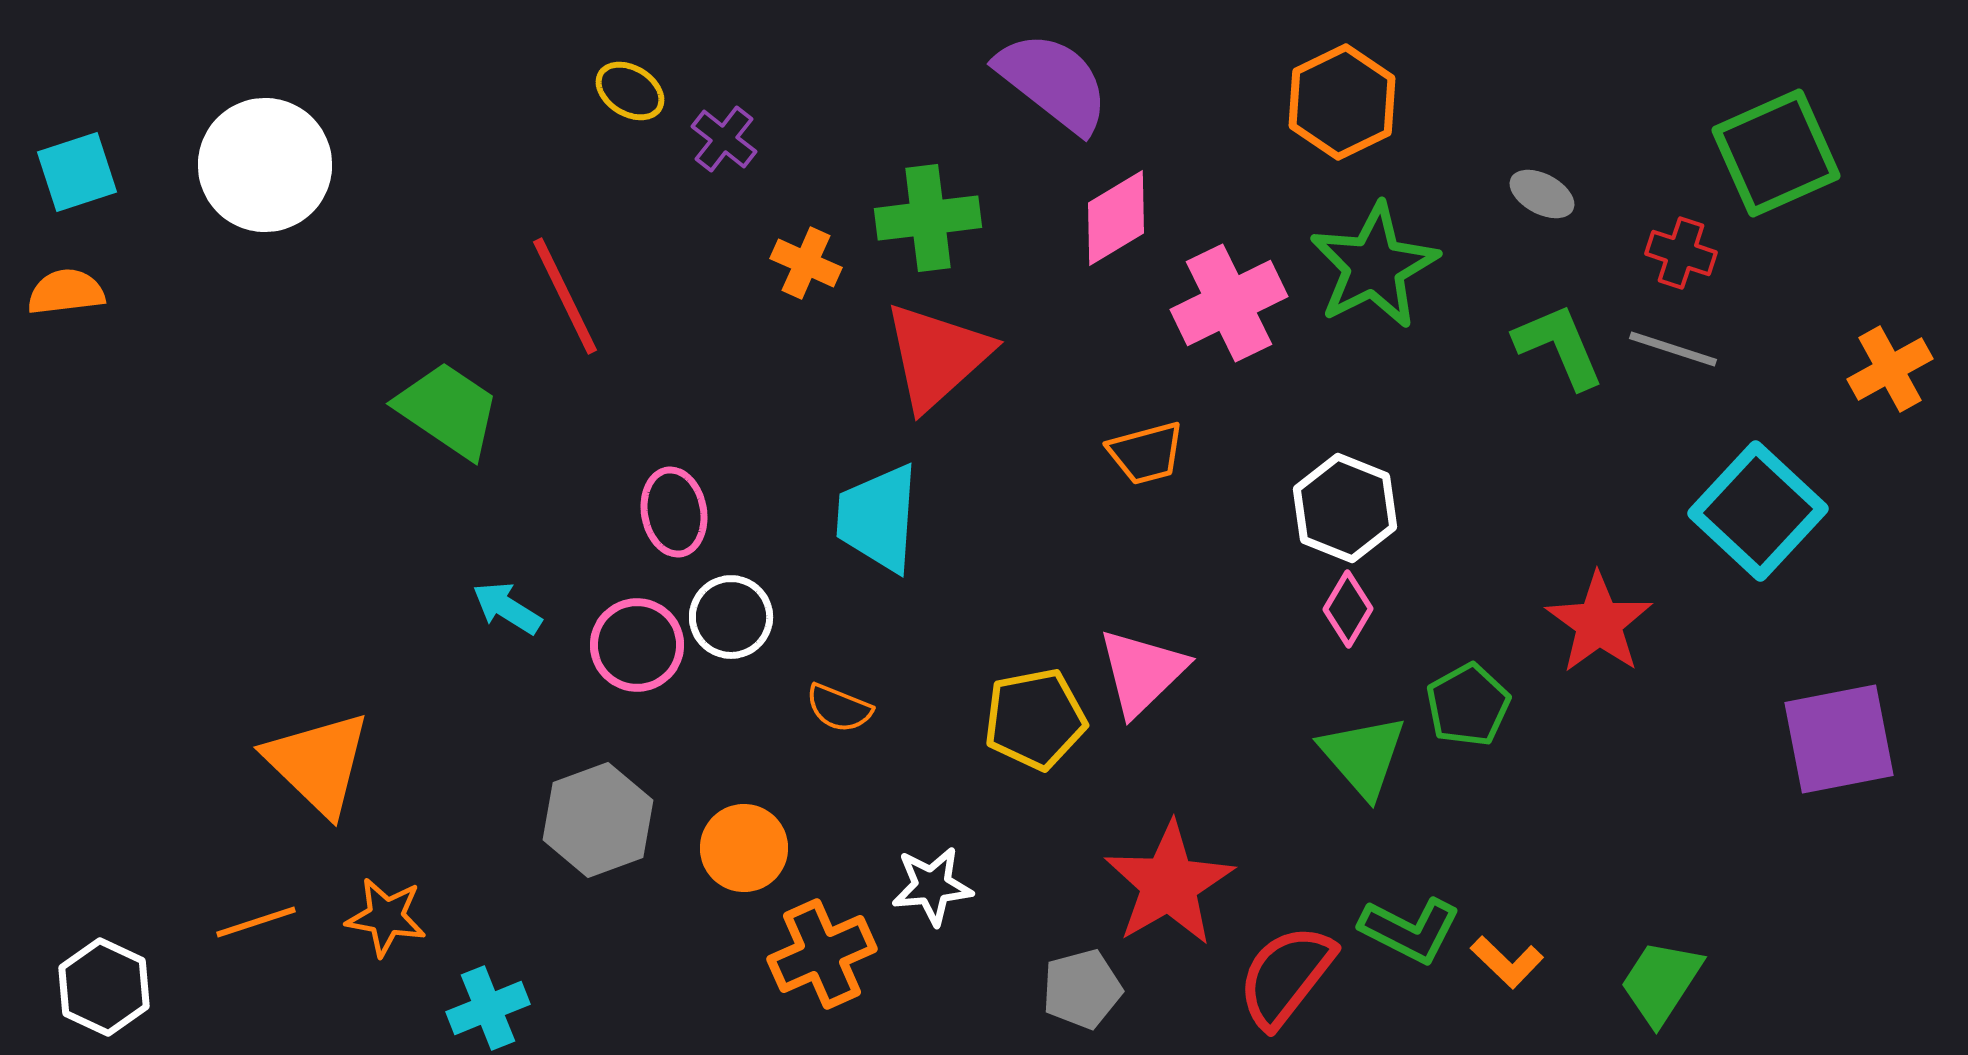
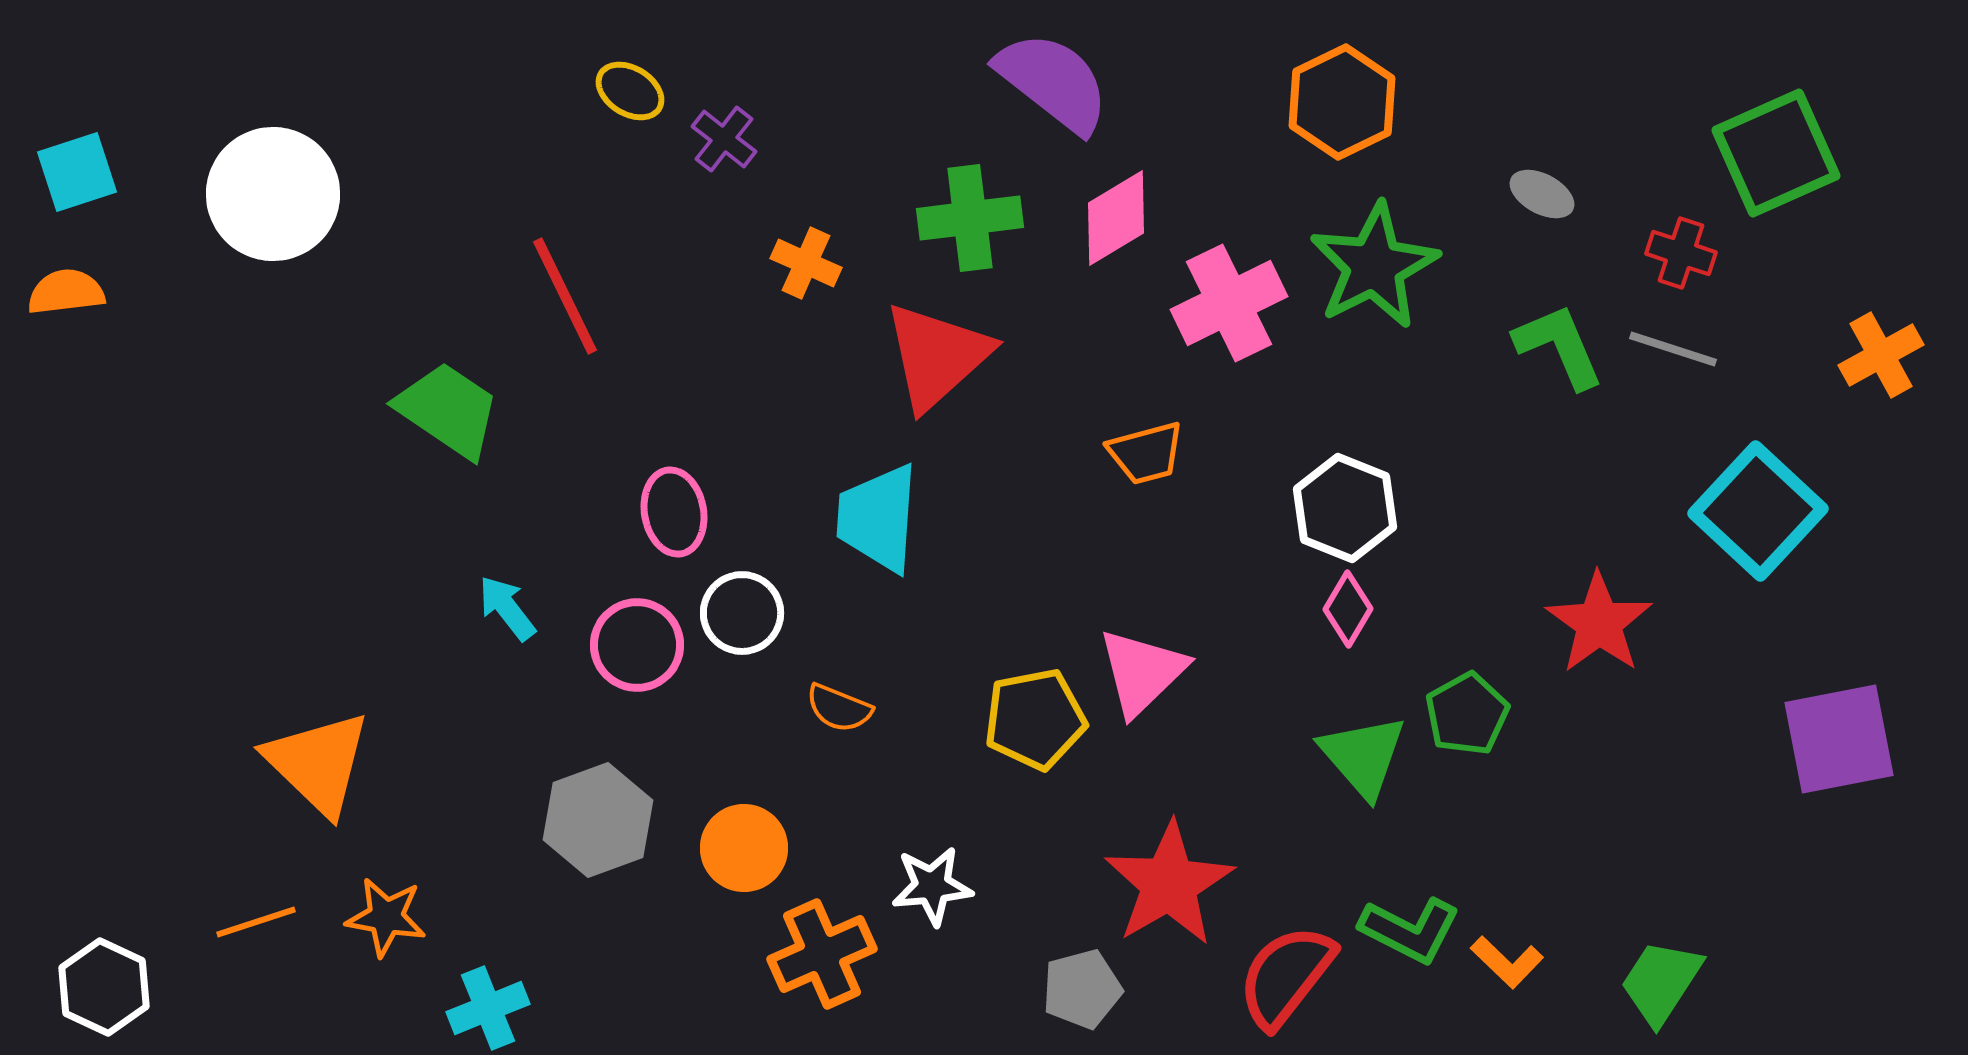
white circle at (265, 165): moved 8 px right, 29 px down
green cross at (928, 218): moved 42 px right
orange cross at (1890, 369): moved 9 px left, 14 px up
cyan arrow at (507, 608): rotated 20 degrees clockwise
white circle at (731, 617): moved 11 px right, 4 px up
green pentagon at (1468, 705): moved 1 px left, 9 px down
